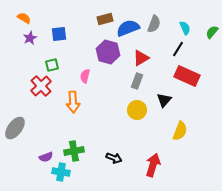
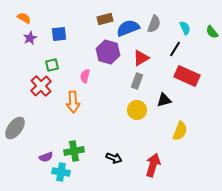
green semicircle: rotated 80 degrees counterclockwise
black line: moved 3 px left
black triangle: rotated 35 degrees clockwise
